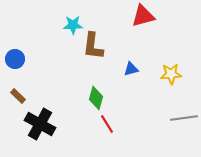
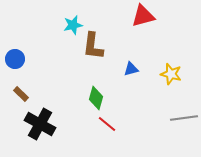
cyan star: rotated 12 degrees counterclockwise
yellow star: rotated 20 degrees clockwise
brown rectangle: moved 3 px right, 2 px up
red line: rotated 18 degrees counterclockwise
